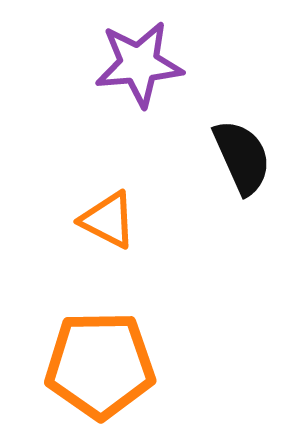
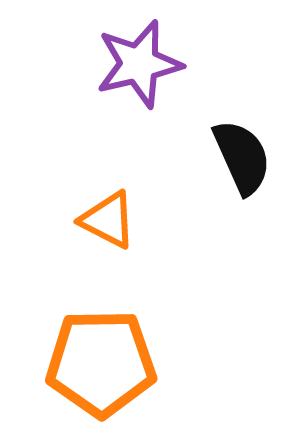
purple star: rotated 8 degrees counterclockwise
orange pentagon: moved 1 px right, 2 px up
